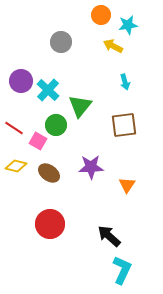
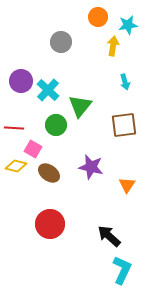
orange circle: moved 3 px left, 2 px down
yellow arrow: rotated 72 degrees clockwise
red line: rotated 30 degrees counterclockwise
pink square: moved 5 px left, 8 px down
purple star: rotated 15 degrees clockwise
